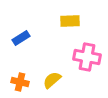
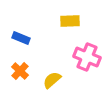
blue rectangle: rotated 54 degrees clockwise
pink cross: rotated 12 degrees clockwise
orange cross: moved 11 px up; rotated 30 degrees clockwise
